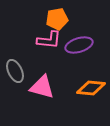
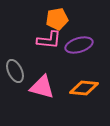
orange diamond: moved 7 px left
